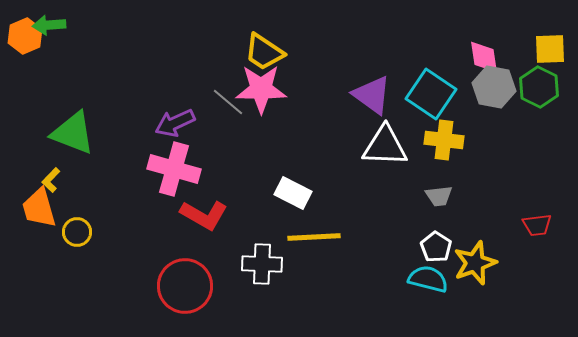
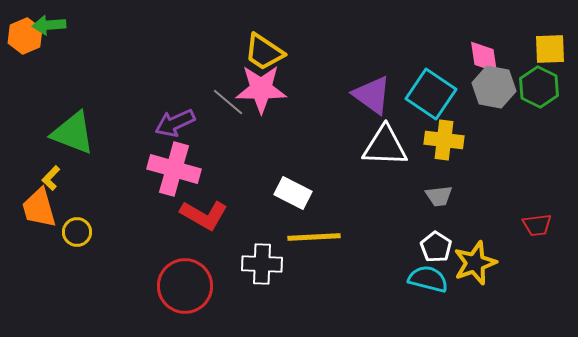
yellow L-shape: moved 2 px up
